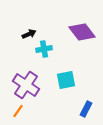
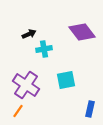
blue rectangle: moved 4 px right; rotated 14 degrees counterclockwise
